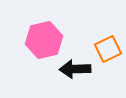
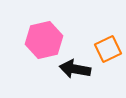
black arrow: rotated 12 degrees clockwise
